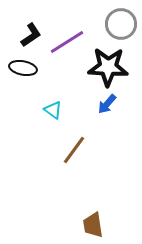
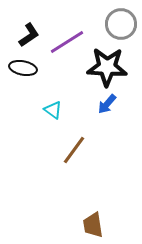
black L-shape: moved 2 px left
black star: moved 1 px left
